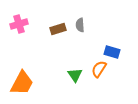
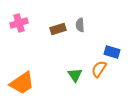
pink cross: moved 1 px up
orange trapezoid: rotated 28 degrees clockwise
